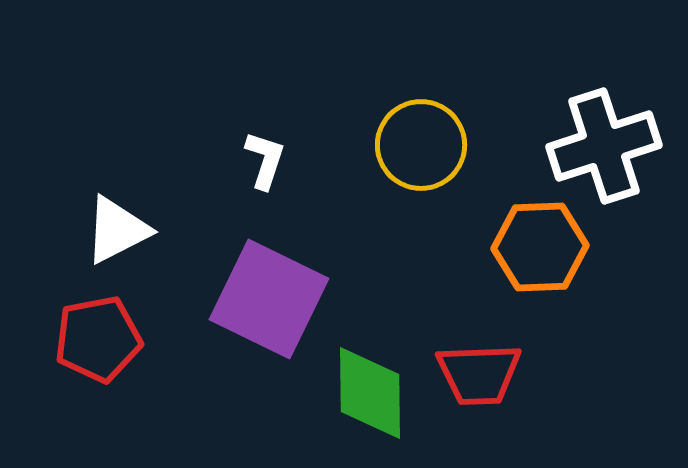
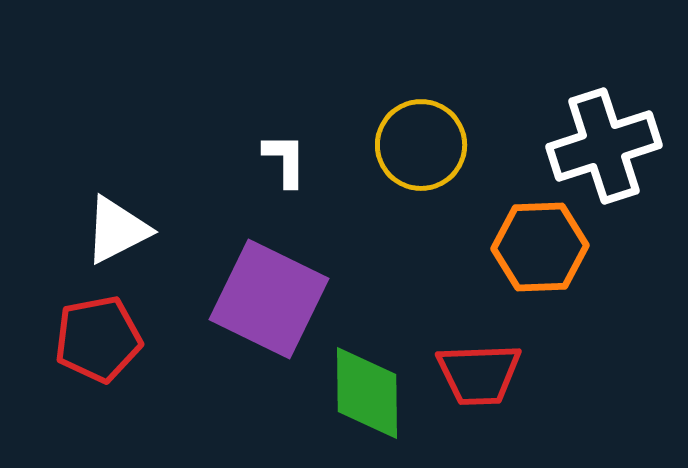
white L-shape: moved 20 px right; rotated 18 degrees counterclockwise
green diamond: moved 3 px left
